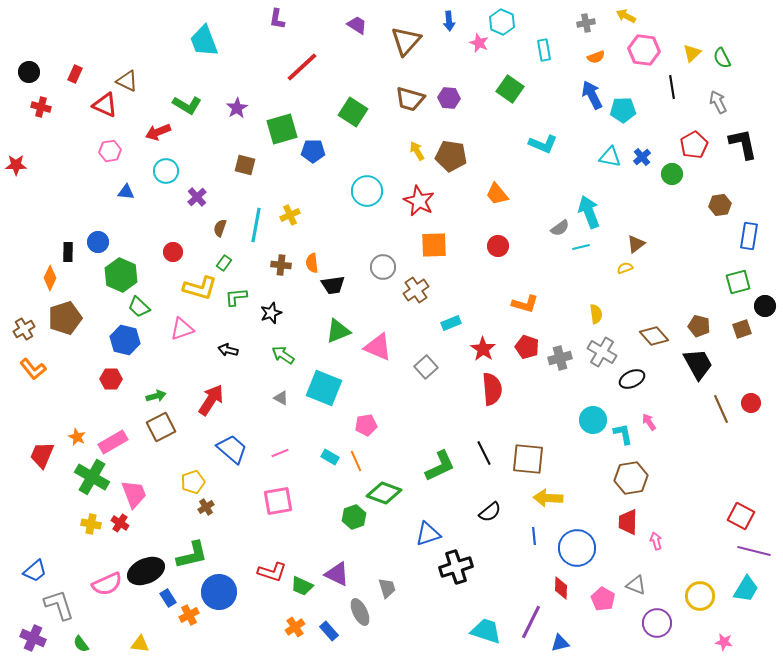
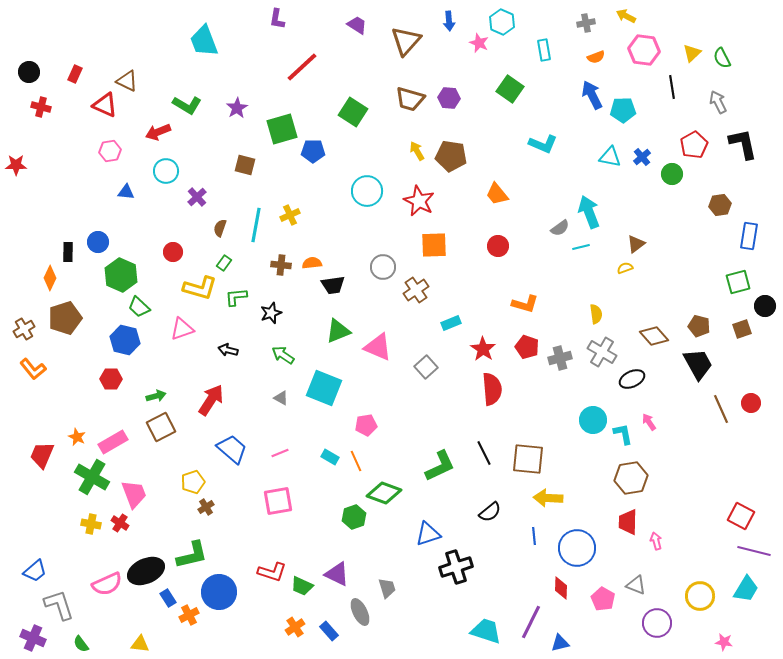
orange semicircle at (312, 263): rotated 90 degrees clockwise
